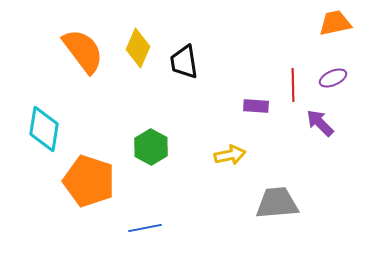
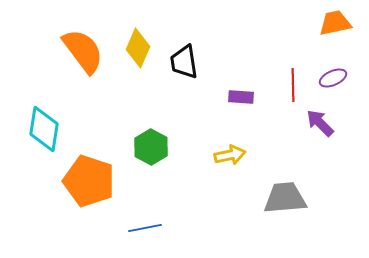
purple rectangle: moved 15 px left, 9 px up
gray trapezoid: moved 8 px right, 5 px up
